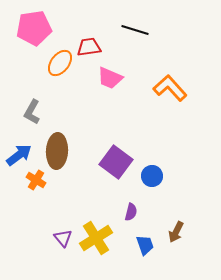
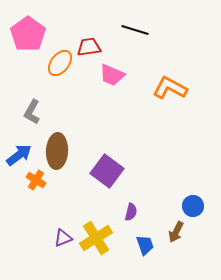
pink pentagon: moved 6 px left, 6 px down; rotated 28 degrees counterclockwise
pink trapezoid: moved 2 px right, 3 px up
orange L-shape: rotated 20 degrees counterclockwise
purple square: moved 9 px left, 9 px down
blue circle: moved 41 px right, 30 px down
purple triangle: rotated 48 degrees clockwise
